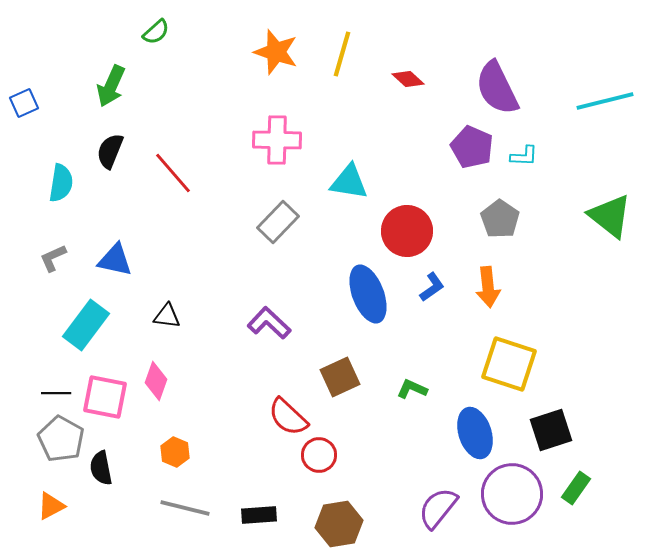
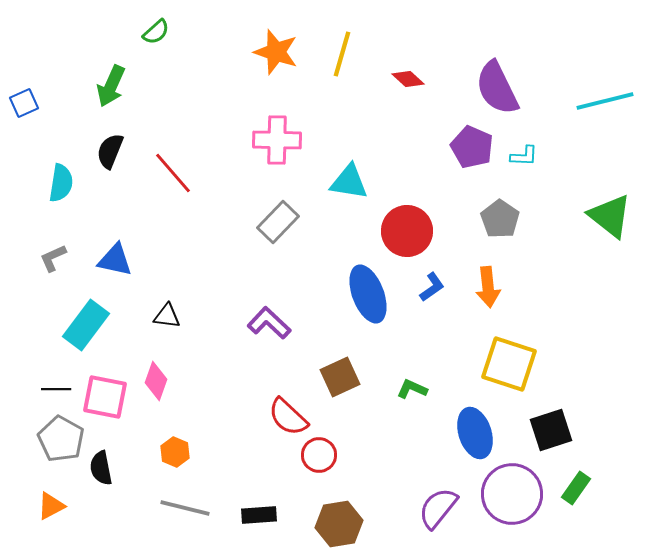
black line at (56, 393): moved 4 px up
